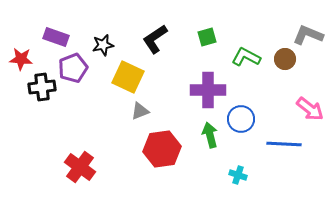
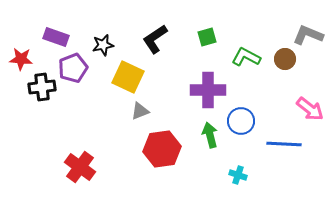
blue circle: moved 2 px down
